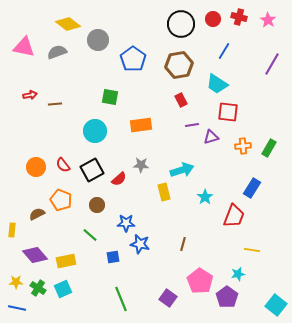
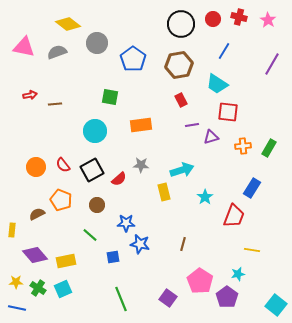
gray circle at (98, 40): moved 1 px left, 3 px down
